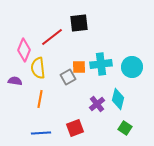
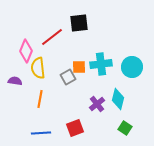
pink diamond: moved 2 px right, 1 px down
